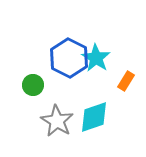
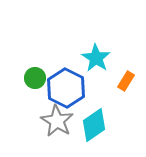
blue hexagon: moved 3 px left, 30 px down
green circle: moved 2 px right, 7 px up
cyan diamond: moved 8 px down; rotated 16 degrees counterclockwise
